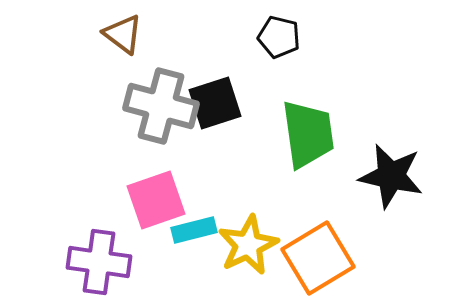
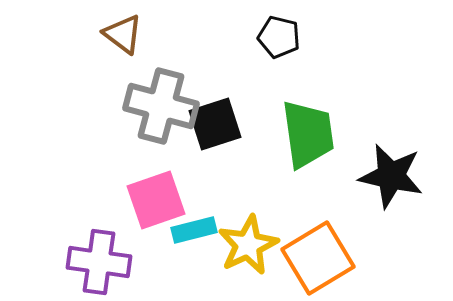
black square: moved 21 px down
